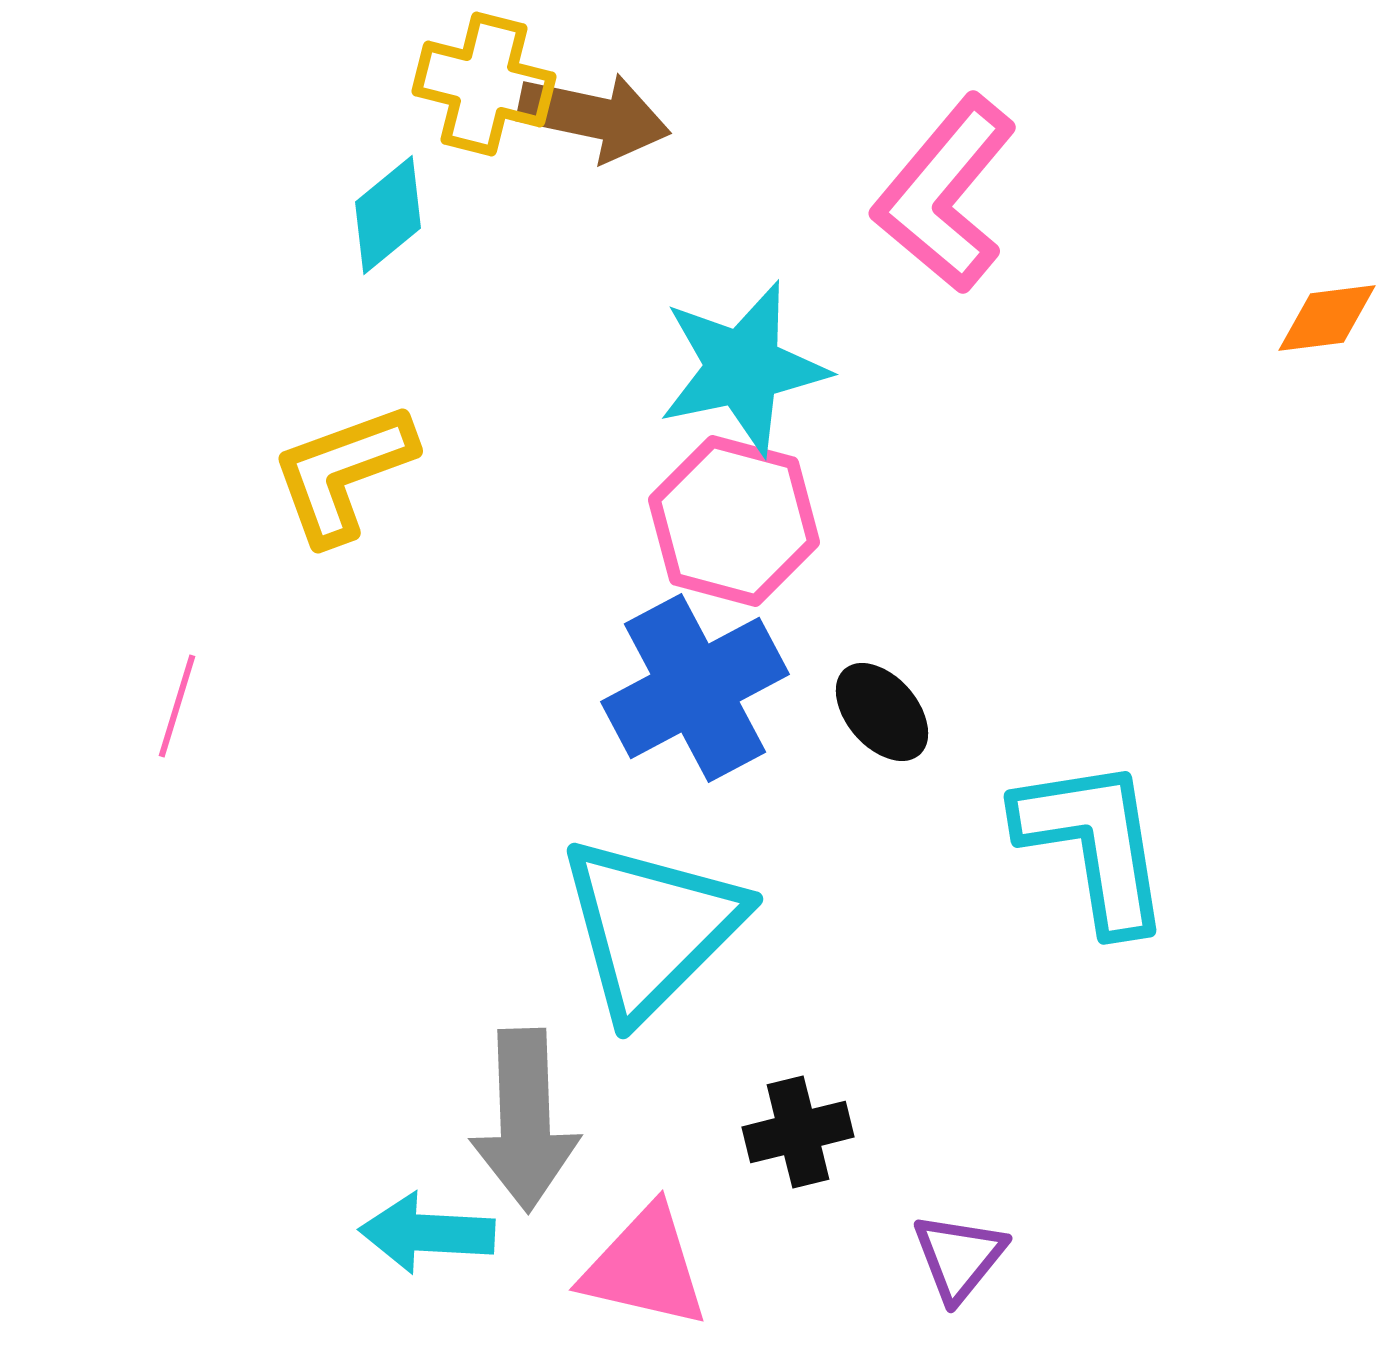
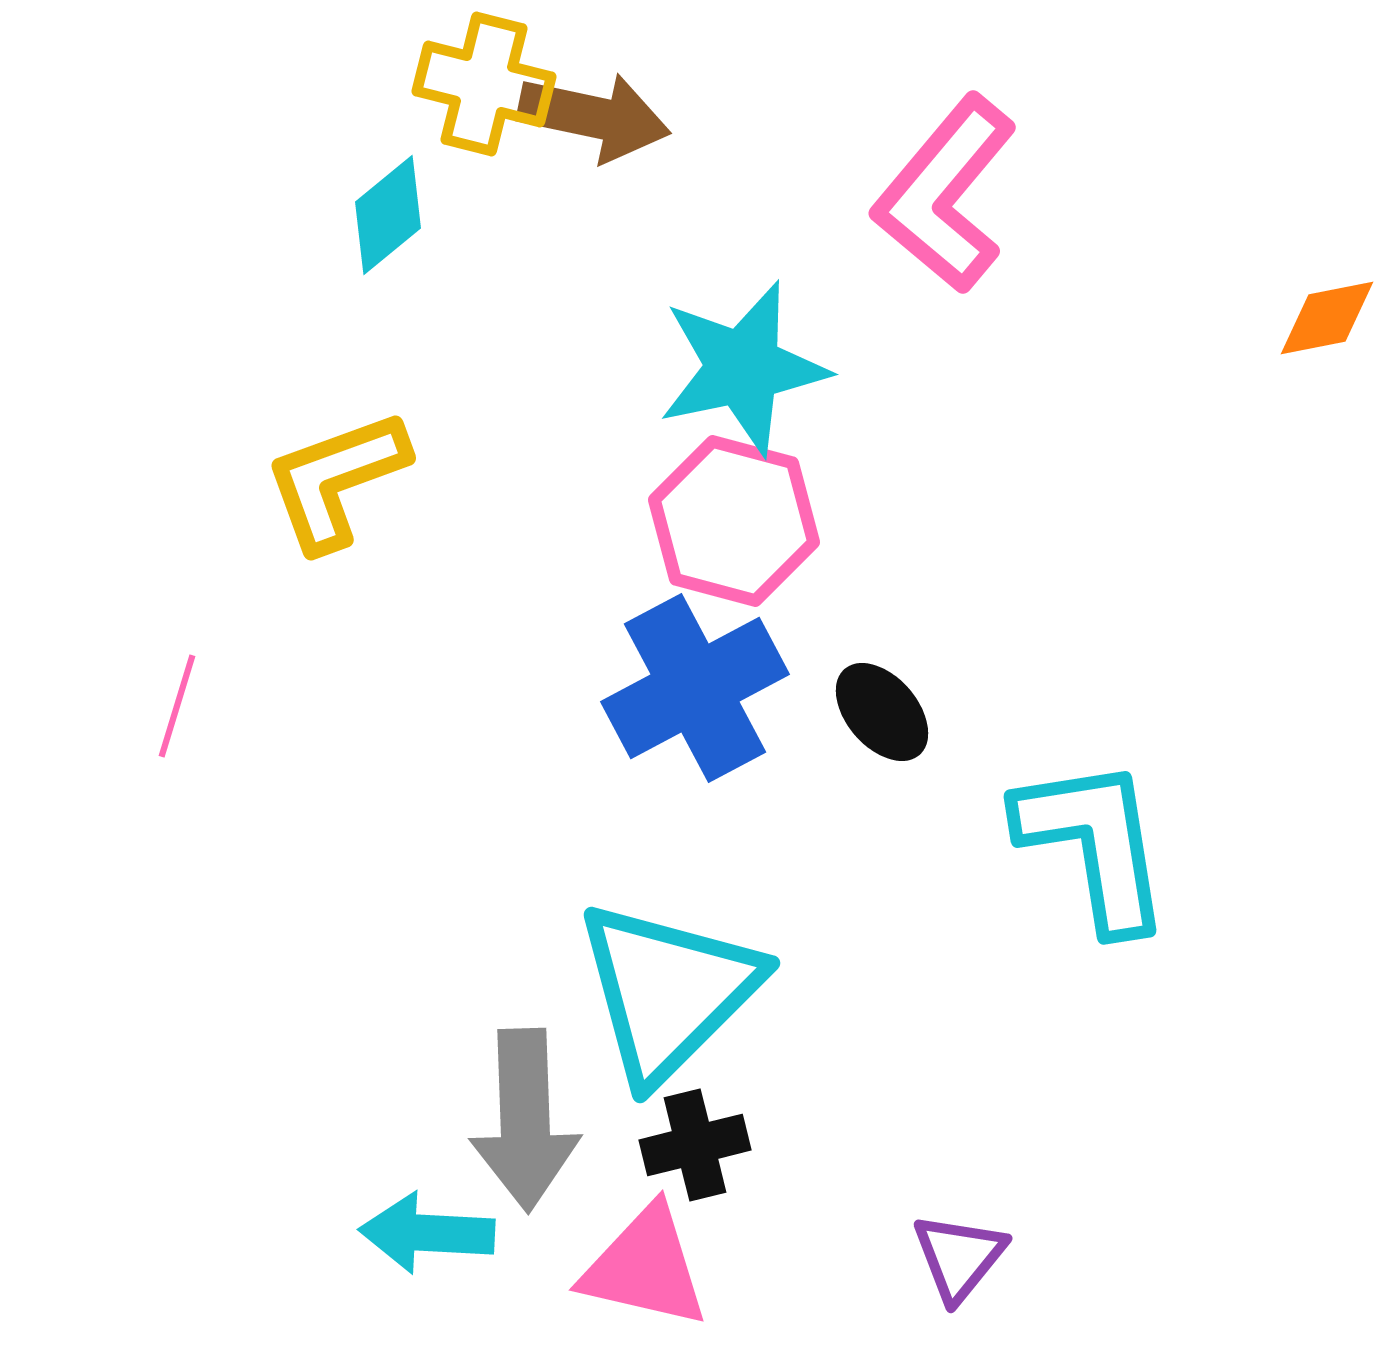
orange diamond: rotated 4 degrees counterclockwise
yellow L-shape: moved 7 px left, 7 px down
cyan triangle: moved 17 px right, 64 px down
black cross: moved 103 px left, 13 px down
